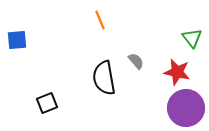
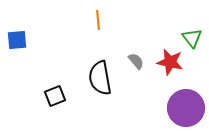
orange line: moved 2 px left; rotated 18 degrees clockwise
red star: moved 7 px left, 10 px up
black semicircle: moved 4 px left
black square: moved 8 px right, 7 px up
